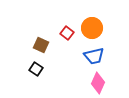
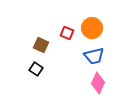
red square: rotated 16 degrees counterclockwise
